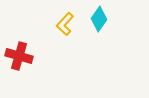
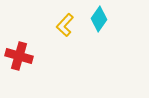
yellow L-shape: moved 1 px down
